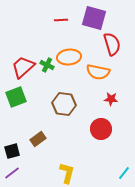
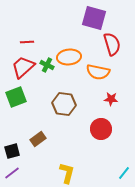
red line: moved 34 px left, 22 px down
